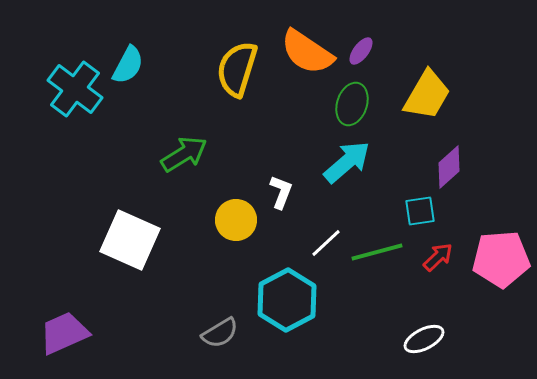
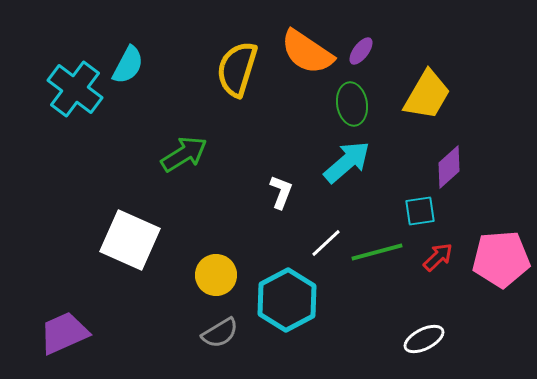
green ellipse: rotated 27 degrees counterclockwise
yellow circle: moved 20 px left, 55 px down
